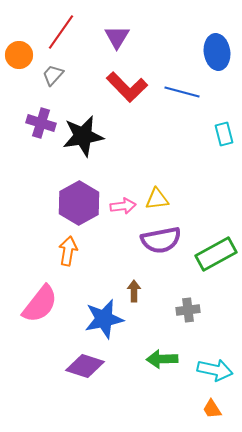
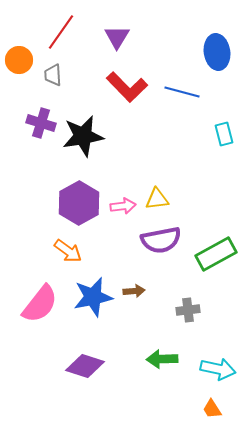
orange circle: moved 5 px down
gray trapezoid: rotated 45 degrees counterclockwise
orange arrow: rotated 116 degrees clockwise
brown arrow: rotated 85 degrees clockwise
blue star: moved 11 px left, 22 px up
cyan arrow: moved 3 px right, 1 px up
